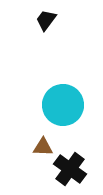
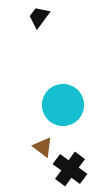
black trapezoid: moved 7 px left, 3 px up
brown triangle: rotated 35 degrees clockwise
